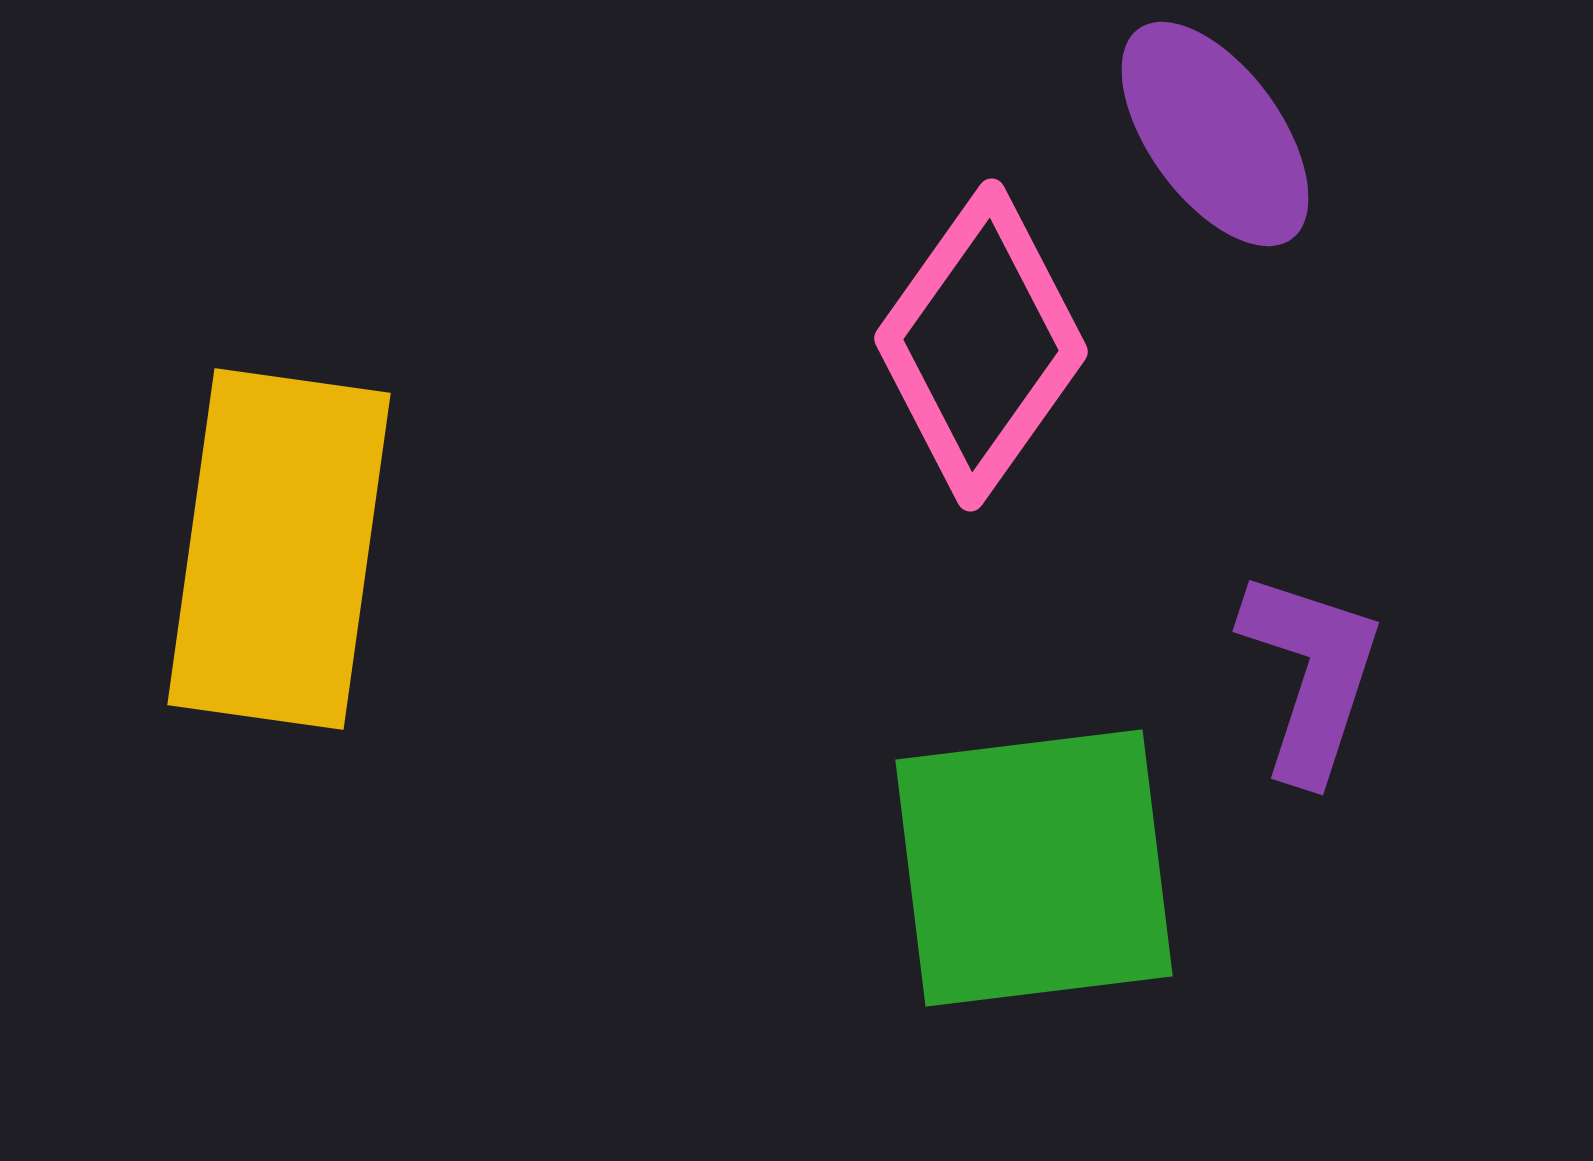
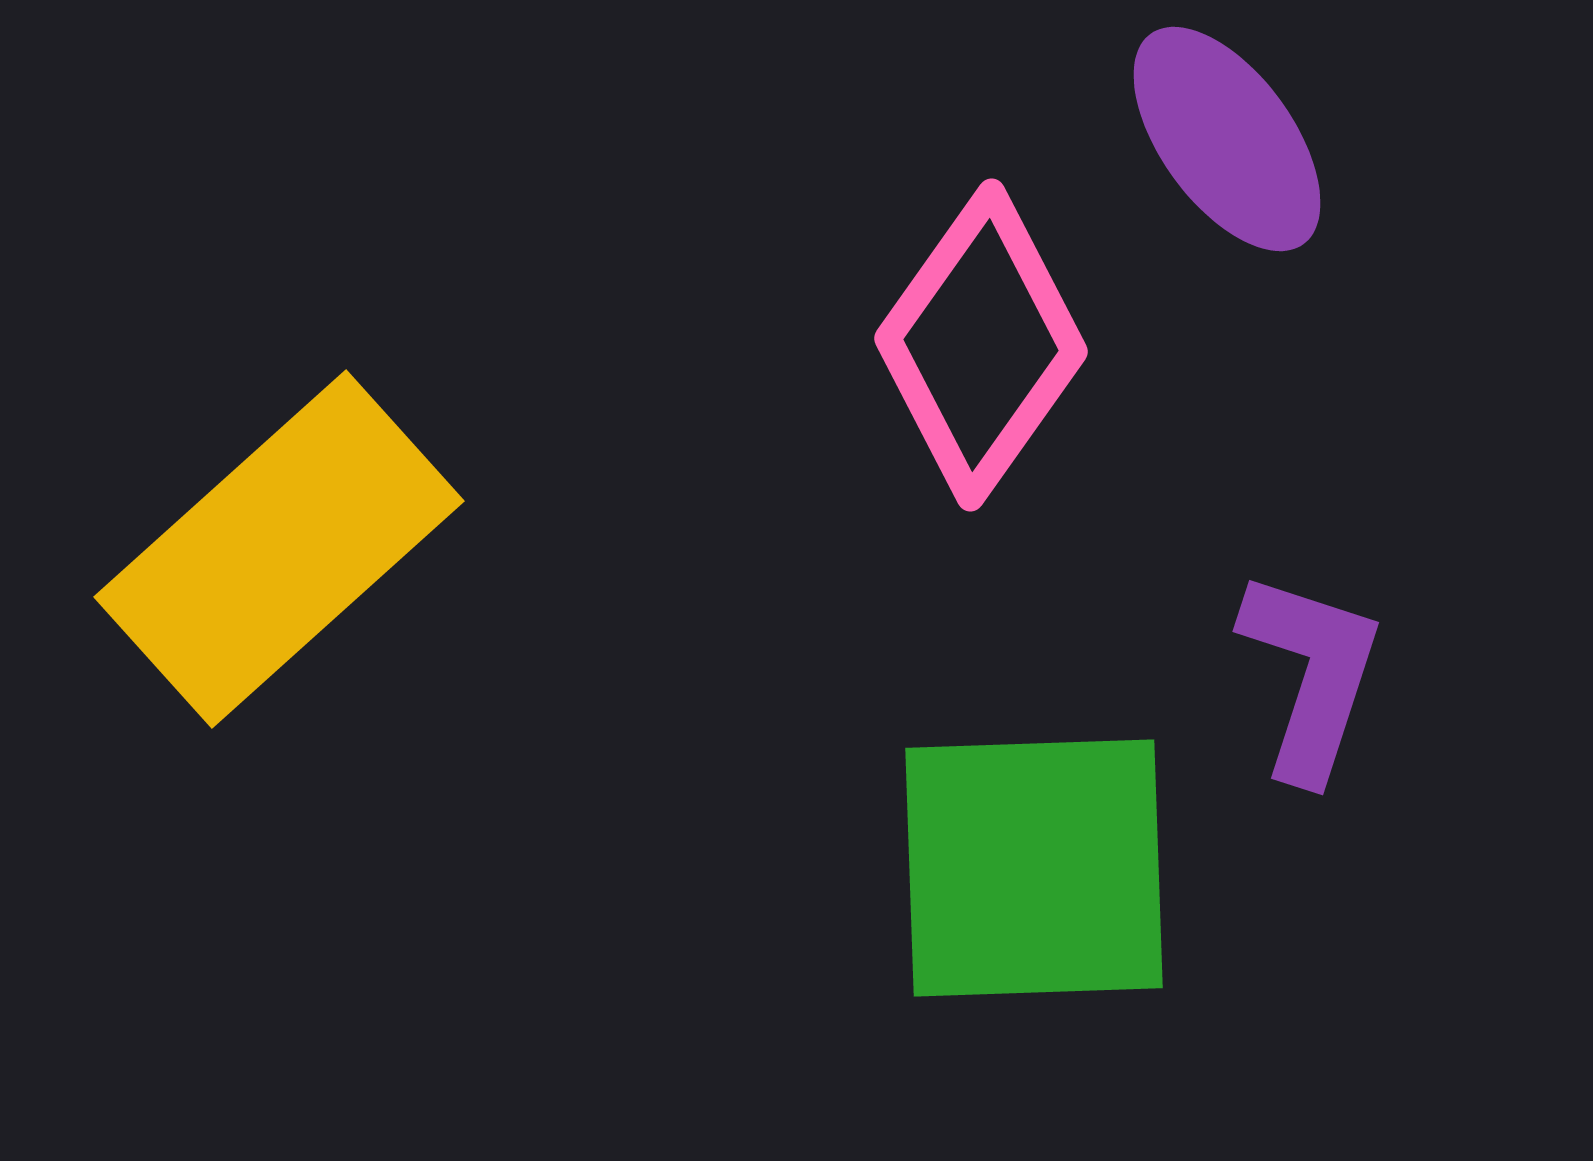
purple ellipse: moved 12 px right, 5 px down
yellow rectangle: rotated 40 degrees clockwise
green square: rotated 5 degrees clockwise
